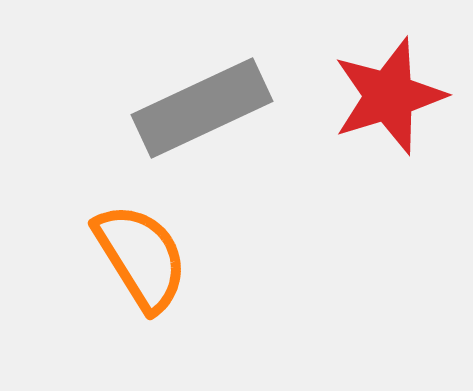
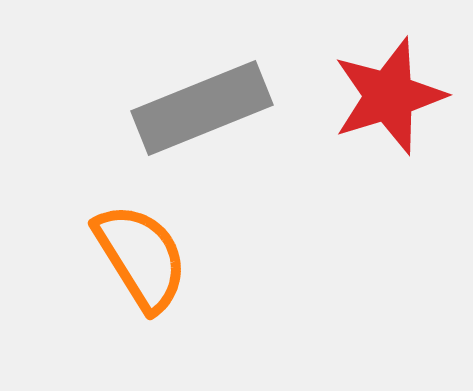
gray rectangle: rotated 3 degrees clockwise
